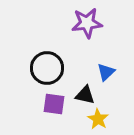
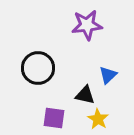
purple star: moved 2 px down
black circle: moved 9 px left
blue triangle: moved 2 px right, 3 px down
purple square: moved 14 px down
